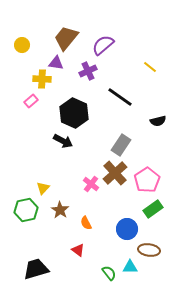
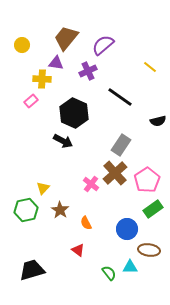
black trapezoid: moved 4 px left, 1 px down
